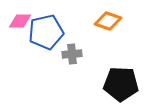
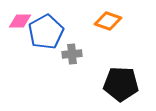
blue pentagon: rotated 16 degrees counterclockwise
